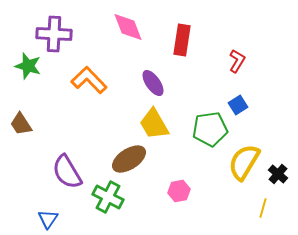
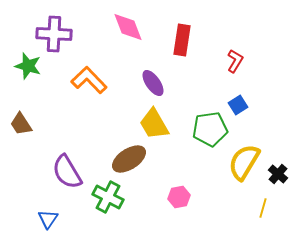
red L-shape: moved 2 px left
pink hexagon: moved 6 px down
